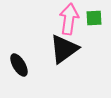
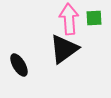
pink arrow: rotated 12 degrees counterclockwise
